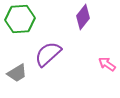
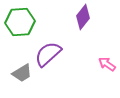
green hexagon: moved 3 px down
gray trapezoid: moved 5 px right
